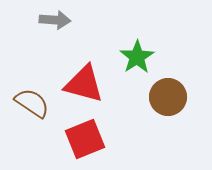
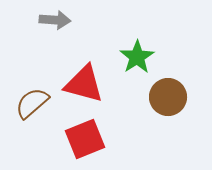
brown semicircle: rotated 75 degrees counterclockwise
